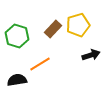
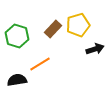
black arrow: moved 4 px right, 6 px up
